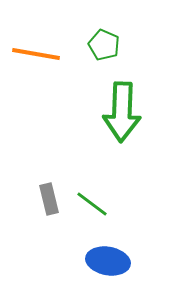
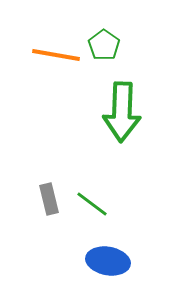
green pentagon: rotated 12 degrees clockwise
orange line: moved 20 px right, 1 px down
